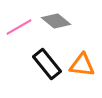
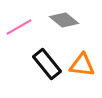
gray diamond: moved 8 px right, 1 px up
